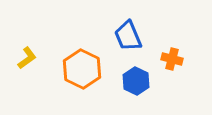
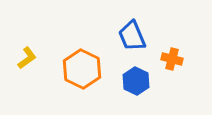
blue trapezoid: moved 4 px right
